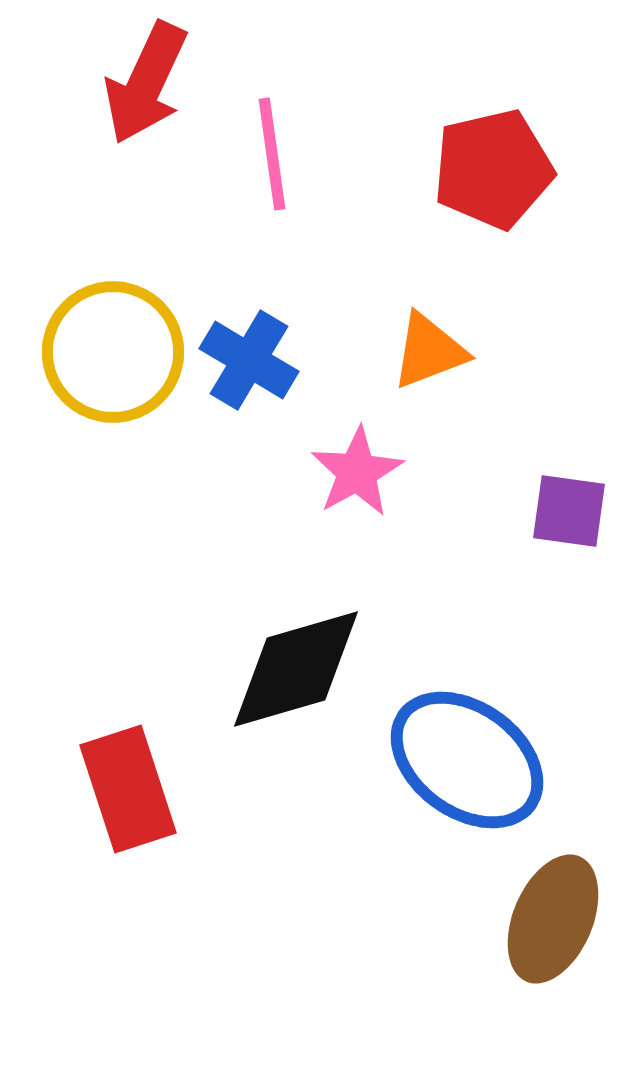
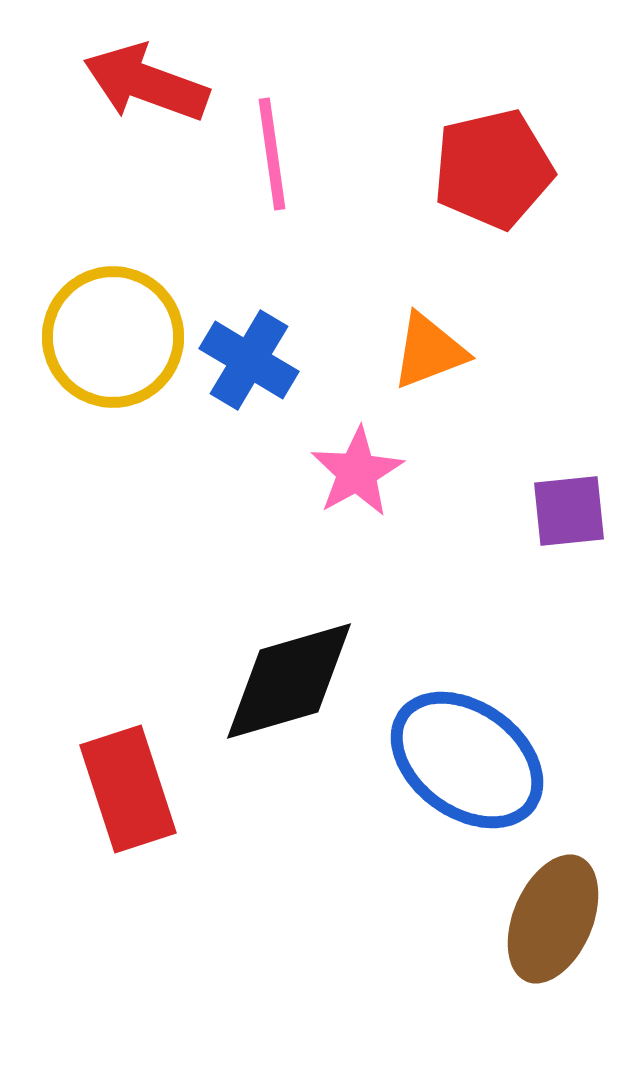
red arrow: rotated 85 degrees clockwise
yellow circle: moved 15 px up
purple square: rotated 14 degrees counterclockwise
black diamond: moved 7 px left, 12 px down
